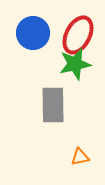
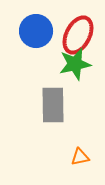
blue circle: moved 3 px right, 2 px up
